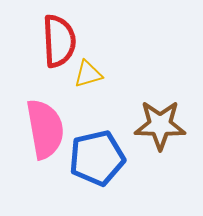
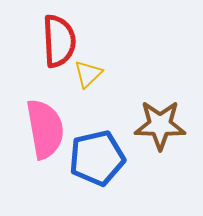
yellow triangle: rotated 28 degrees counterclockwise
